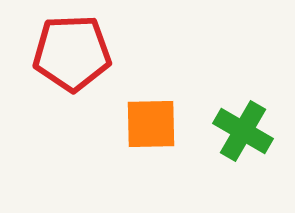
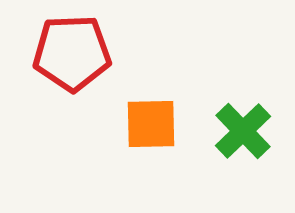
green cross: rotated 16 degrees clockwise
